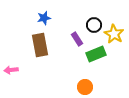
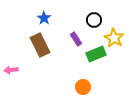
blue star: rotated 24 degrees counterclockwise
black circle: moved 5 px up
yellow star: moved 4 px down
purple rectangle: moved 1 px left
brown rectangle: rotated 15 degrees counterclockwise
orange circle: moved 2 px left
